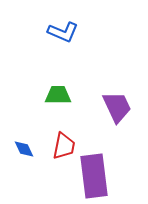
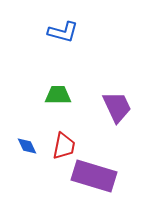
blue L-shape: rotated 8 degrees counterclockwise
blue diamond: moved 3 px right, 3 px up
purple rectangle: rotated 66 degrees counterclockwise
